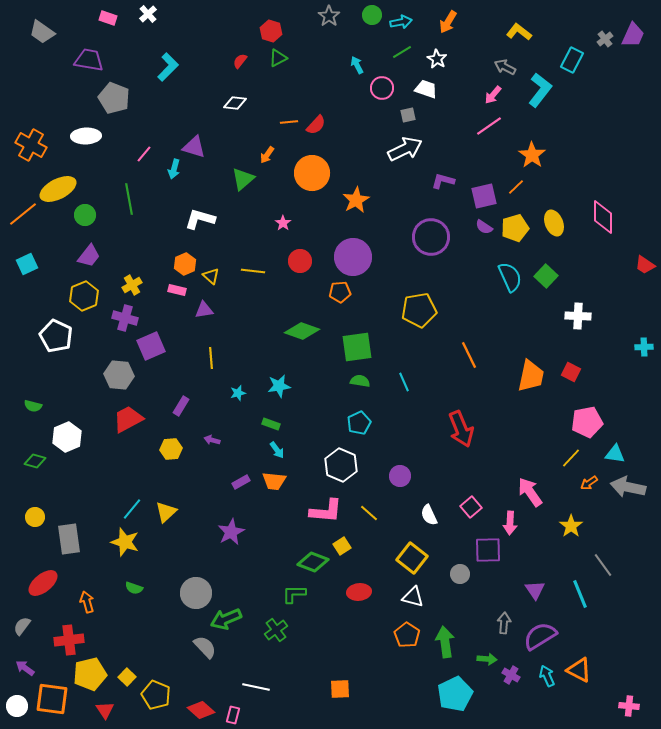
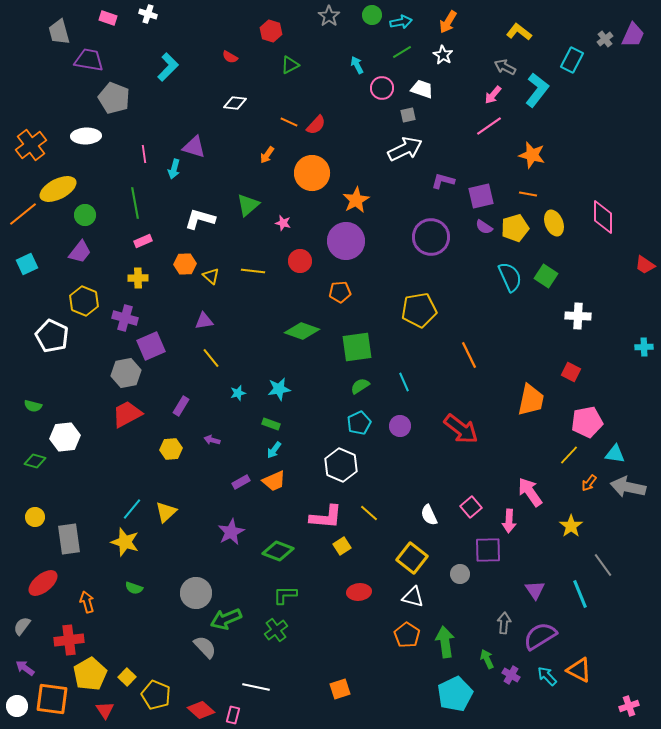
white cross at (148, 14): rotated 30 degrees counterclockwise
gray trapezoid at (42, 32): moved 17 px right; rotated 40 degrees clockwise
green triangle at (278, 58): moved 12 px right, 7 px down
white star at (437, 59): moved 6 px right, 4 px up
red semicircle at (240, 61): moved 10 px left, 4 px up; rotated 98 degrees counterclockwise
white trapezoid at (426, 89): moved 4 px left
cyan L-shape at (540, 90): moved 3 px left
orange line at (289, 122): rotated 30 degrees clockwise
orange cross at (31, 145): rotated 24 degrees clockwise
pink line at (144, 154): rotated 48 degrees counterclockwise
orange star at (532, 155): rotated 20 degrees counterclockwise
green triangle at (243, 179): moved 5 px right, 26 px down
orange line at (516, 187): moved 12 px right, 7 px down; rotated 54 degrees clockwise
purple square at (484, 196): moved 3 px left
green line at (129, 199): moved 6 px right, 4 px down
pink star at (283, 223): rotated 21 degrees counterclockwise
purple trapezoid at (89, 256): moved 9 px left, 4 px up
purple circle at (353, 257): moved 7 px left, 16 px up
orange hexagon at (185, 264): rotated 20 degrees clockwise
green square at (546, 276): rotated 10 degrees counterclockwise
yellow cross at (132, 285): moved 6 px right, 7 px up; rotated 30 degrees clockwise
pink rectangle at (177, 290): moved 34 px left, 49 px up; rotated 36 degrees counterclockwise
yellow hexagon at (84, 296): moved 5 px down; rotated 16 degrees counterclockwise
purple triangle at (204, 310): moved 11 px down
white pentagon at (56, 336): moved 4 px left
yellow line at (211, 358): rotated 35 degrees counterclockwise
gray hexagon at (119, 375): moved 7 px right, 2 px up; rotated 16 degrees counterclockwise
orange trapezoid at (531, 376): moved 24 px down
green semicircle at (360, 381): moved 5 px down; rotated 42 degrees counterclockwise
cyan star at (279, 386): moved 3 px down
red trapezoid at (128, 419): moved 1 px left, 5 px up
red arrow at (461, 429): rotated 30 degrees counterclockwise
white hexagon at (67, 437): moved 2 px left; rotated 16 degrees clockwise
cyan arrow at (277, 450): moved 3 px left; rotated 72 degrees clockwise
yellow line at (571, 458): moved 2 px left, 3 px up
purple circle at (400, 476): moved 50 px up
orange trapezoid at (274, 481): rotated 30 degrees counterclockwise
orange arrow at (589, 483): rotated 18 degrees counterclockwise
pink L-shape at (326, 511): moved 6 px down
pink arrow at (510, 523): moved 1 px left, 2 px up
green diamond at (313, 562): moved 35 px left, 11 px up
green L-shape at (294, 594): moved 9 px left, 1 px down
green arrow at (487, 659): rotated 120 degrees counterclockwise
yellow pentagon at (90, 674): rotated 16 degrees counterclockwise
cyan arrow at (547, 676): rotated 20 degrees counterclockwise
orange square at (340, 689): rotated 15 degrees counterclockwise
pink cross at (629, 706): rotated 24 degrees counterclockwise
